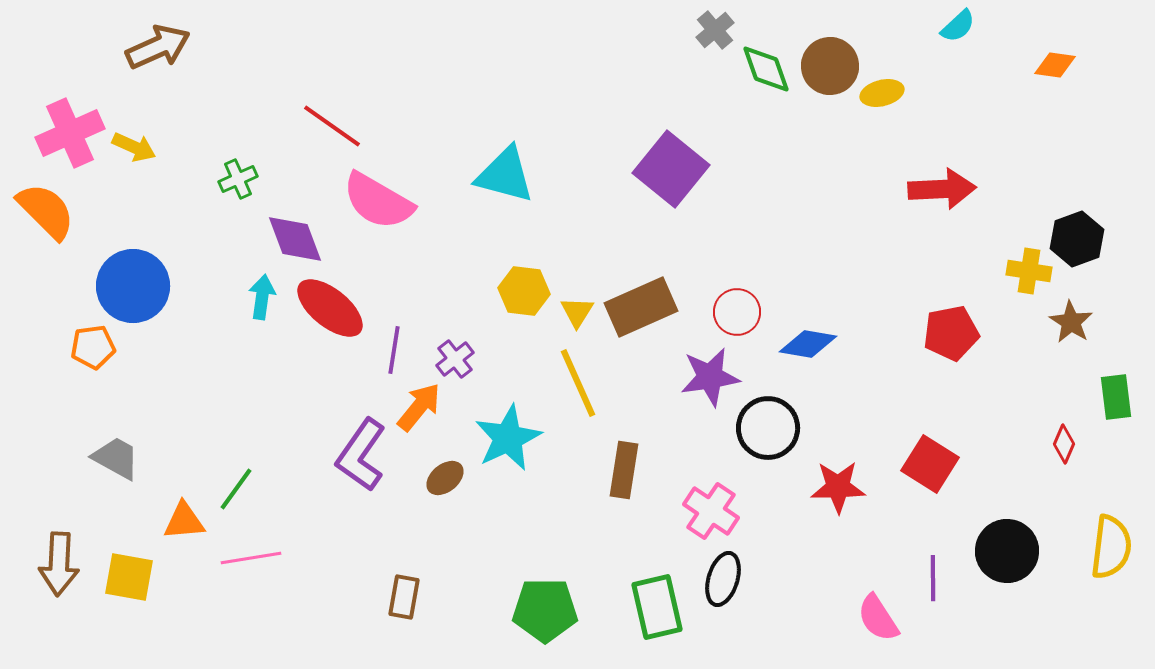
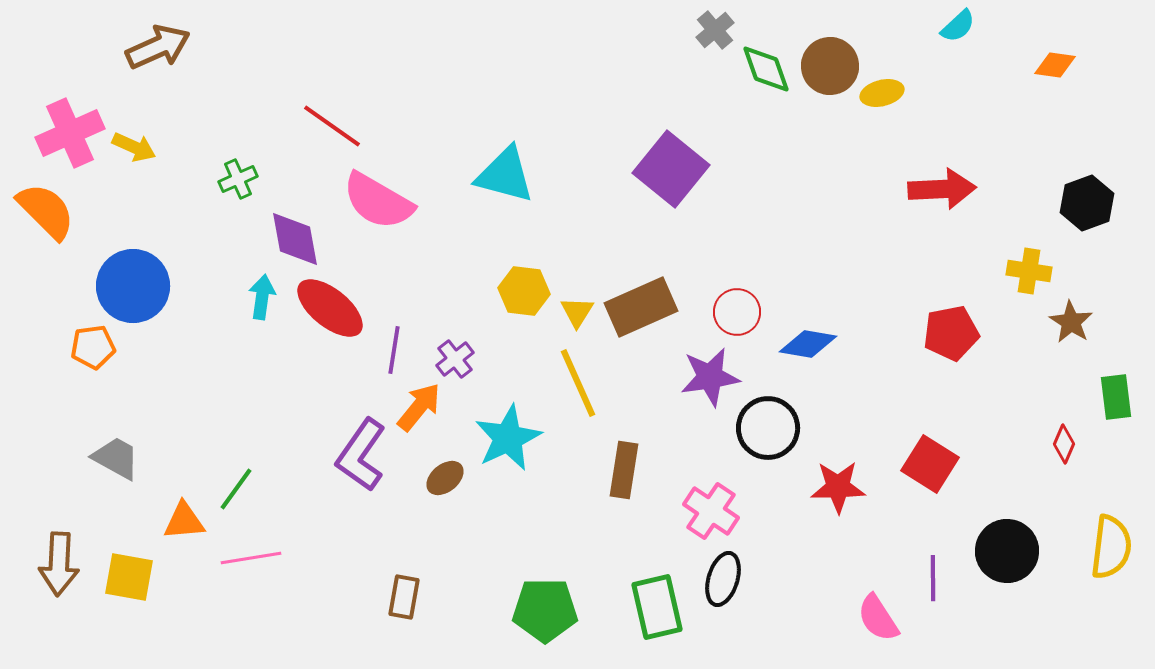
purple diamond at (295, 239): rotated 10 degrees clockwise
black hexagon at (1077, 239): moved 10 px right, 36 px up
